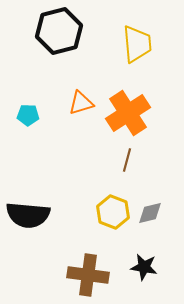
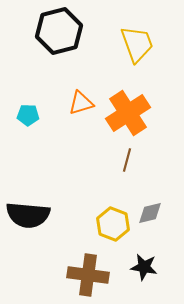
yellow trapezoid: rotated 15 degrees counterclockwise
yellow hexagon: moved 12 px down
